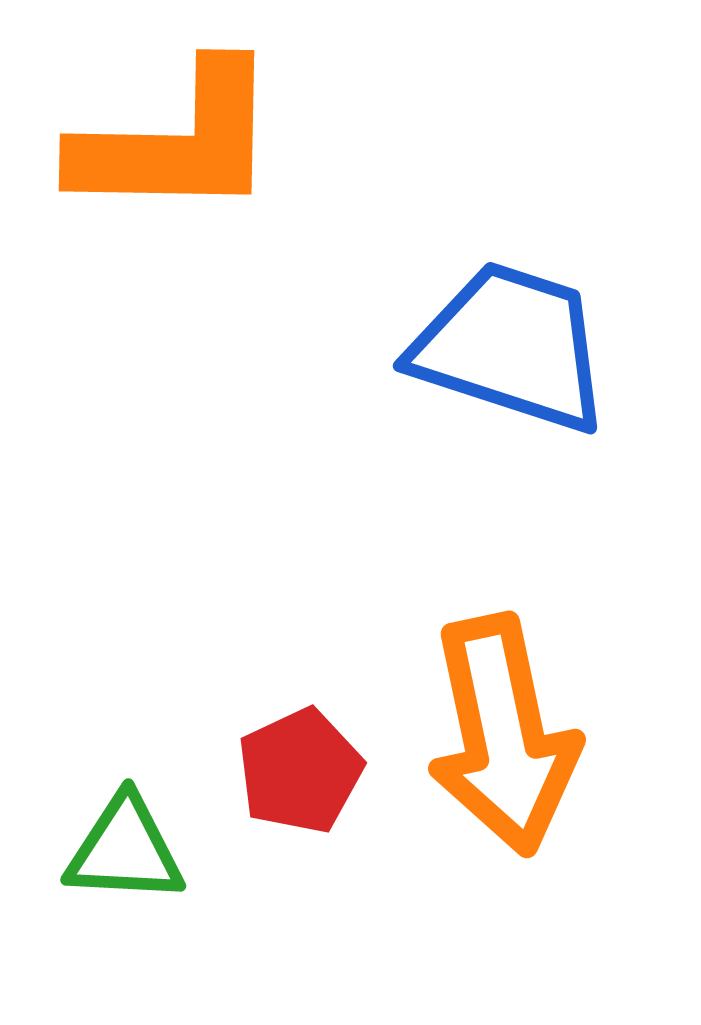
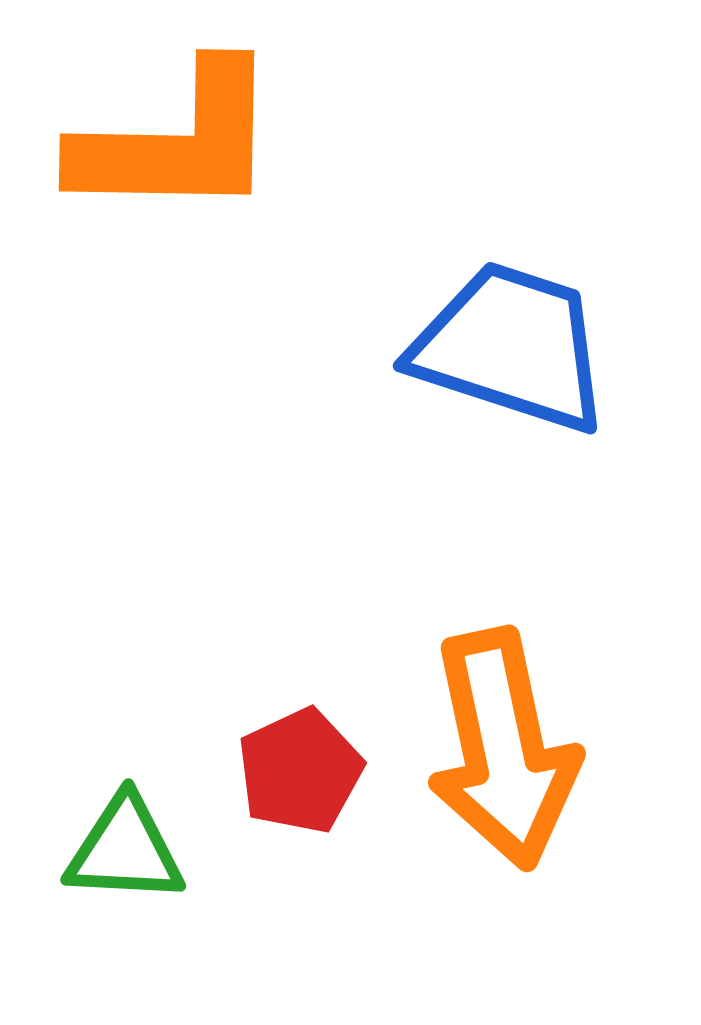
orange arrow: moved 14 px down
